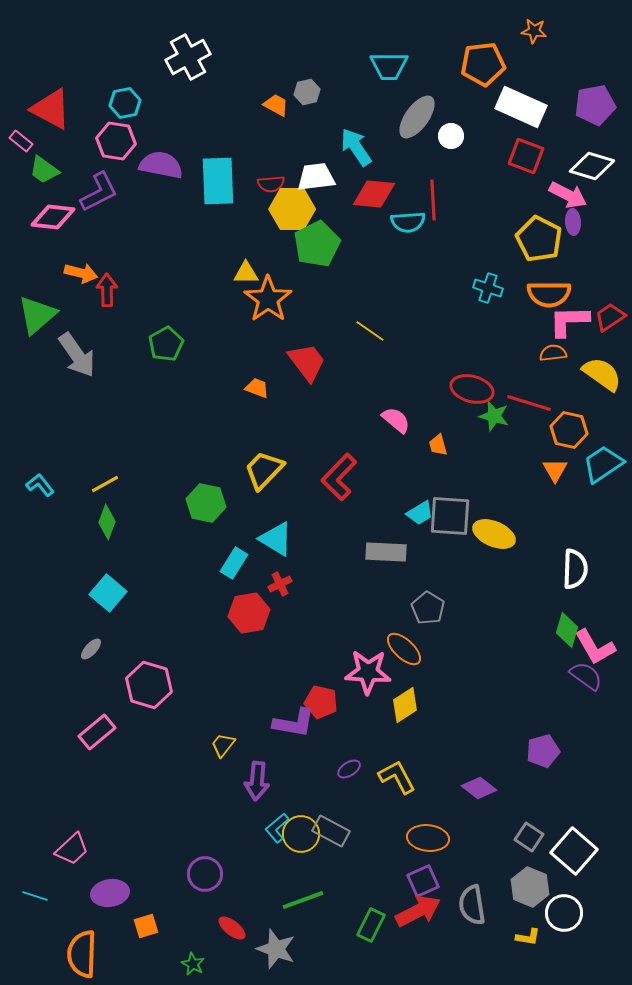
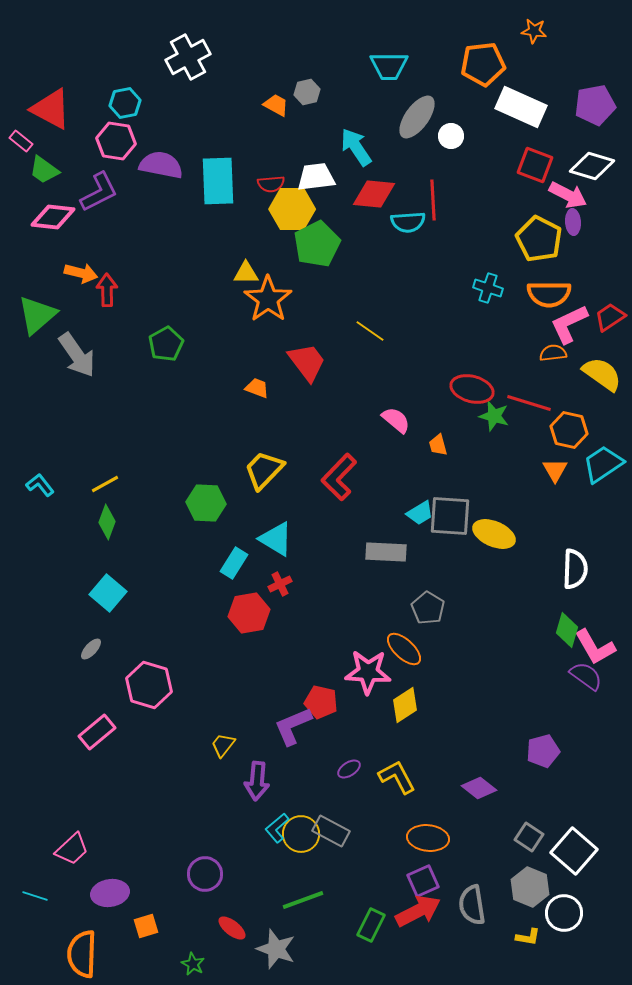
red square at (526, 156): moved 9 px right, 9 px down
pink L-shape at (569, 321): moved 3 px down; rotated 24 degrees counterclockwise
green hexagon at (206, 503): rotated 9 degrees counterclockwise
purple L-shape at (294, 723): moved 1 px left, 3 px down; rotated 147 degrees clockwise
